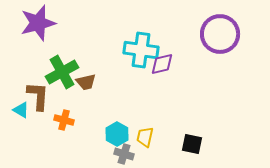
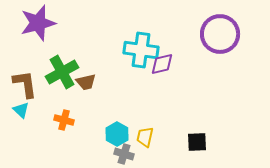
brown L-shape: moved 13 px left, 12 px up; rotated 12 degrees counterclockwise
cyan triangle: rotated 12 degrees clockwise
black square: moved 5 px right, 2 px up; rotated 15 degrees counterclockwise
